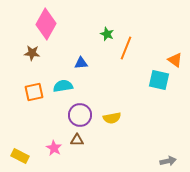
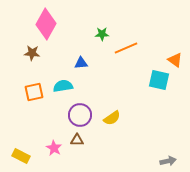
green star: moved 5 px left; rotated 24 degrees counterclockwise
orange line: rotated 45 degrees clockwise
yellow semicircle: rotated 24 degrees counterclockwise
yellow rectangle: moved 1 px right
